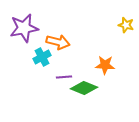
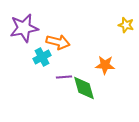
green diamond: rotated 52 degrees clockwise
